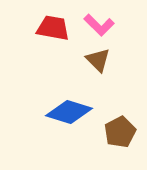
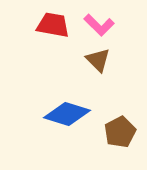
red trapezoid: moved 3 px up
blue diamond: moved 2 px left, 2 px down
